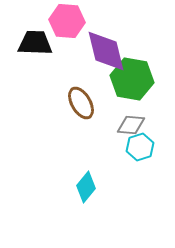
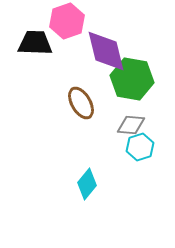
pink hexagon: rotated 24 degrees counterclockwise
cyan diamond: moved 1 px right, 3 px up
